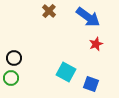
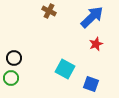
brown cross: rotated 16 degrees counterclockwise
blue arrow: moved 4 px right; rotated 80 degrees counterclockwise
cyan square: moved 1 px left, 3 px up
